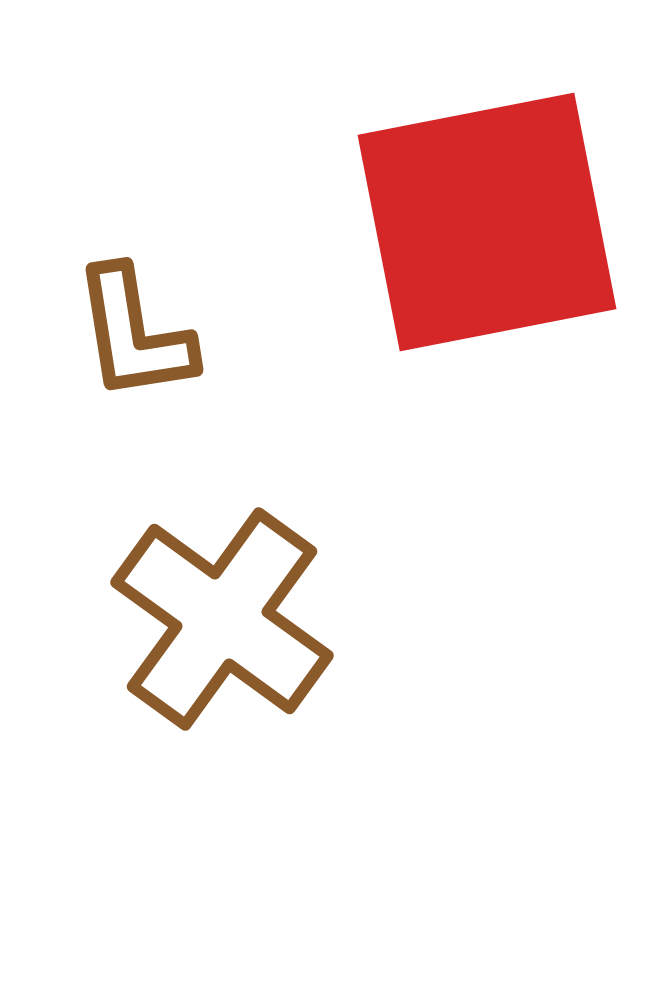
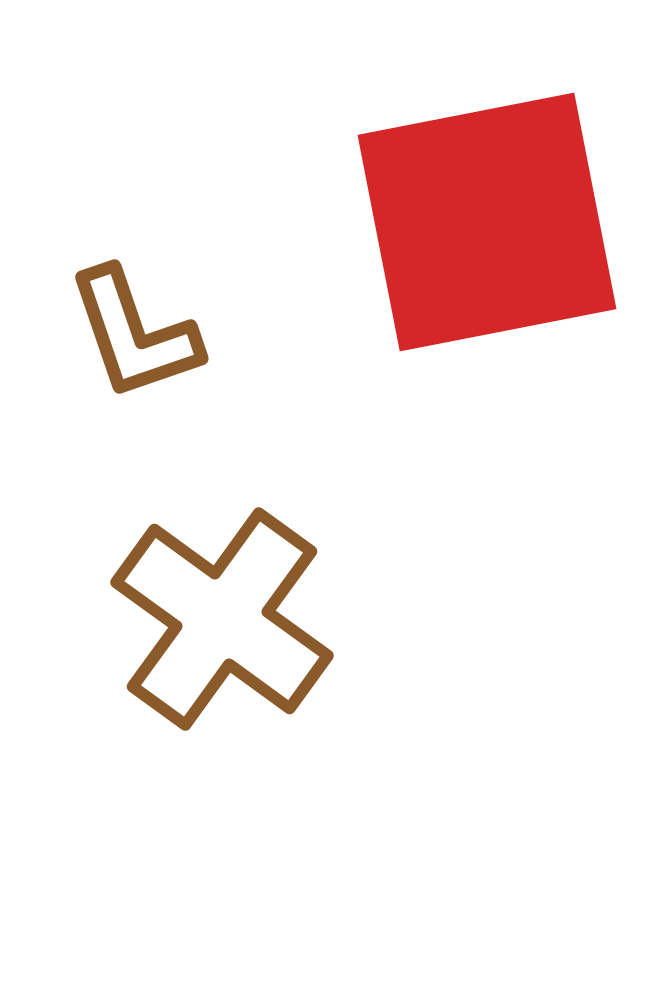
brown L-shape: rotated 10 degrees counterclockwise
